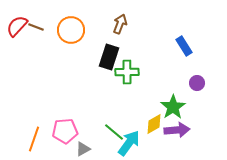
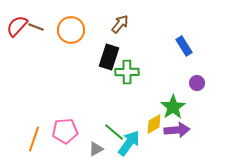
brown arrow: rotated 18 degrees clockwise
gray triangle: moved 13 px right
